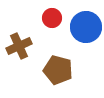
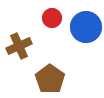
brown pentagon: moved 8 px left, 9 px down; rotated 20 degrees clockwise
